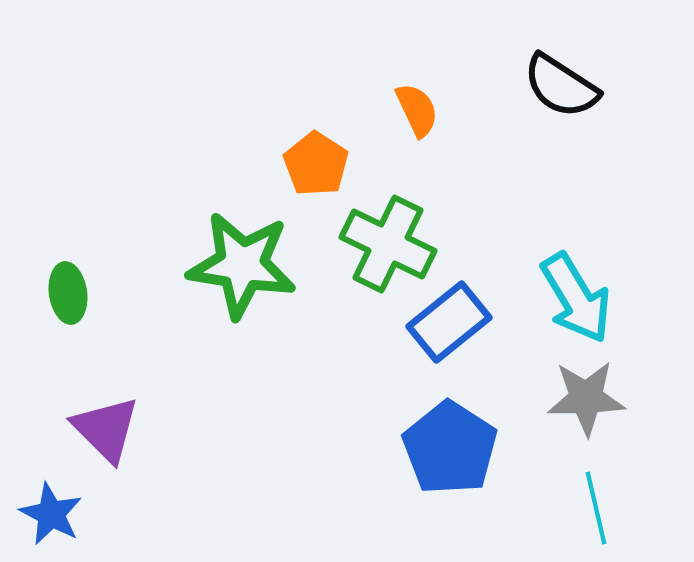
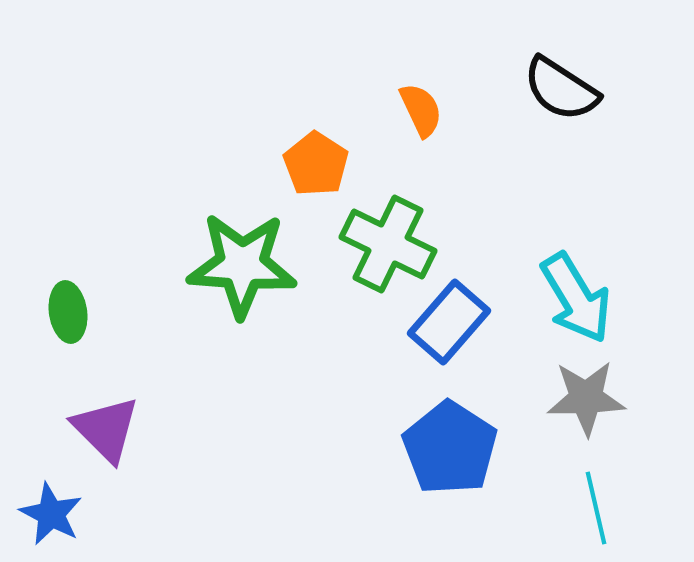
black semicircle: moved 3 px down
orange semicircle: moved 4 px right
green star: rotated 5 degrees counterclockwise
green ellipse: moved 19 px down
blue rectangle: rotated 10 degrees counterclockwise
